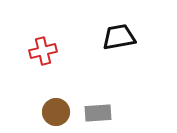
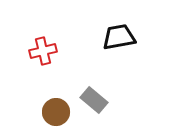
gray rectangle: moved 4 px left, 13 px up; rotated 44 degrees clockwise
